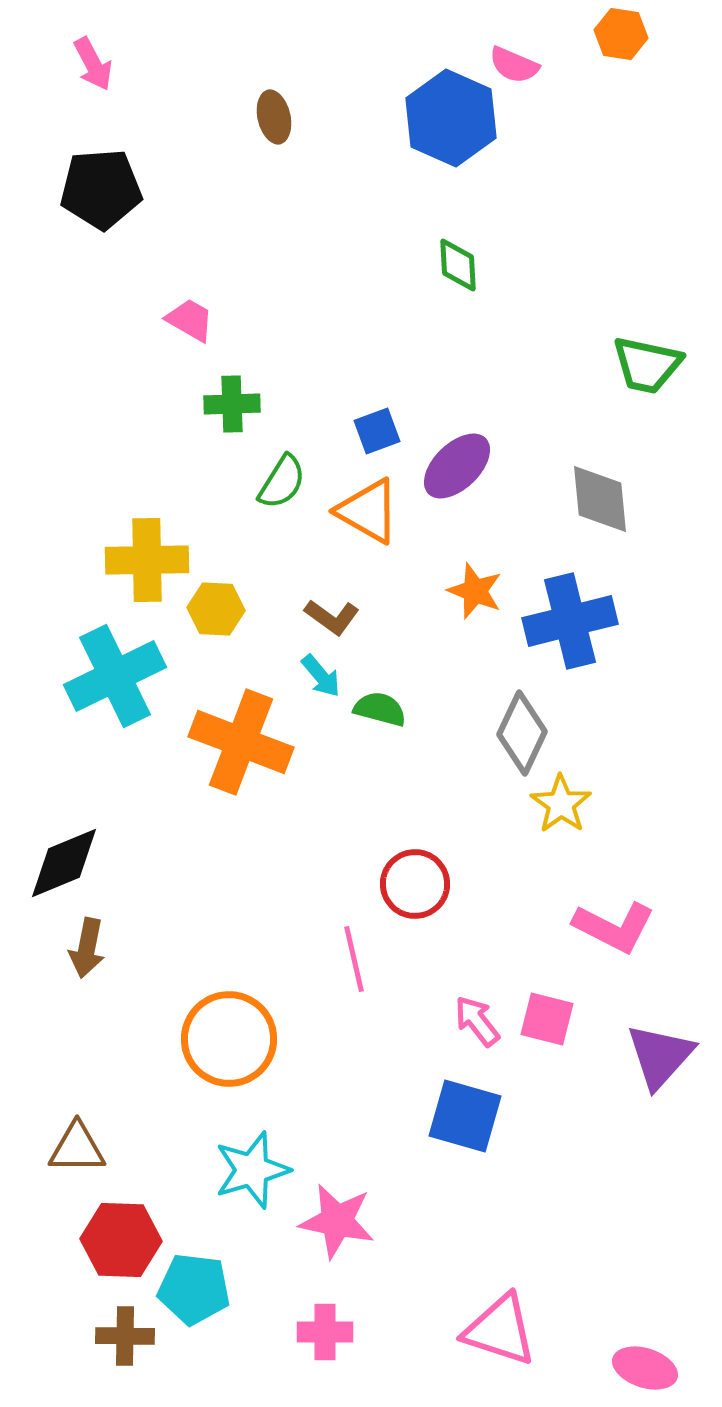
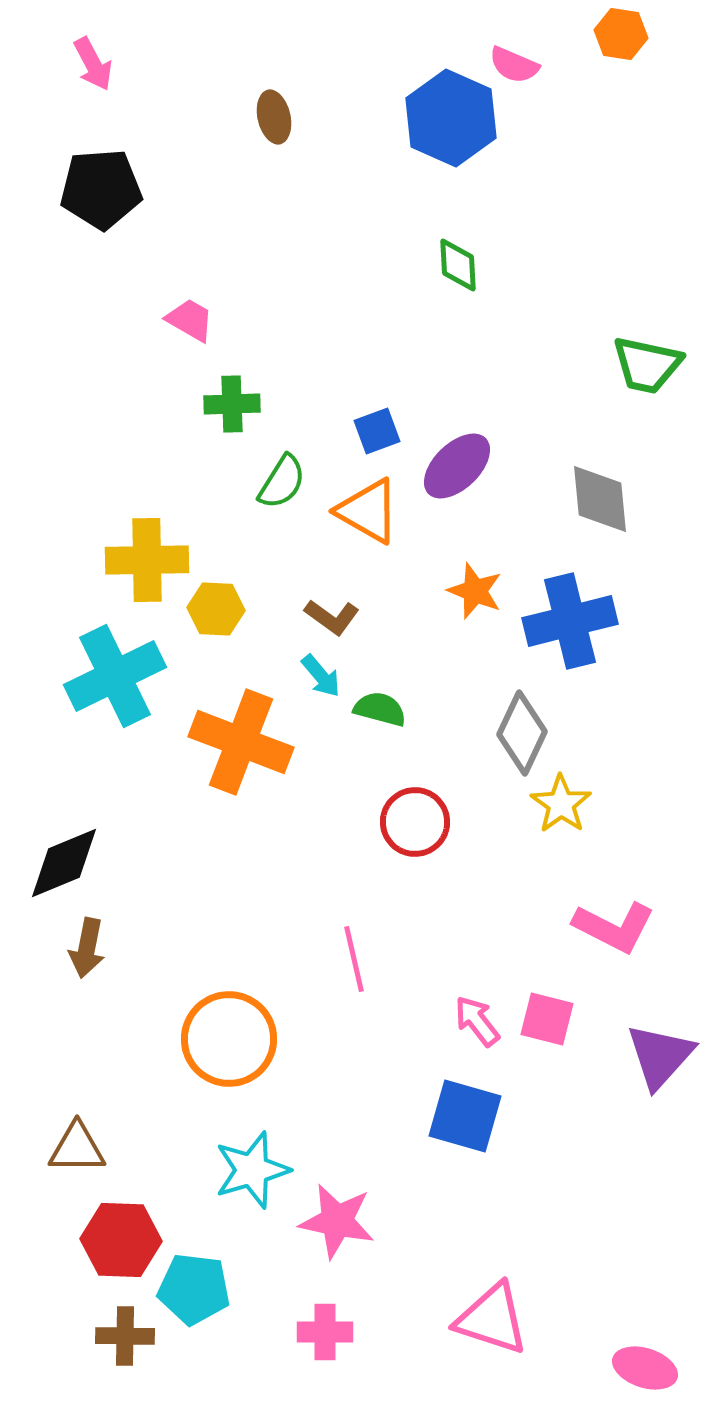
red circle at (415, 884): moved 62 px up
pink triangle at (500, 1330): moved 8 px left, 11 px up
